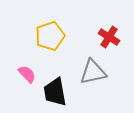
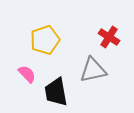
yellow pentagon: moved 5 px left, 4 px down
gray triangle: moved 2 px up
black trapezoid: moved 1 px right
